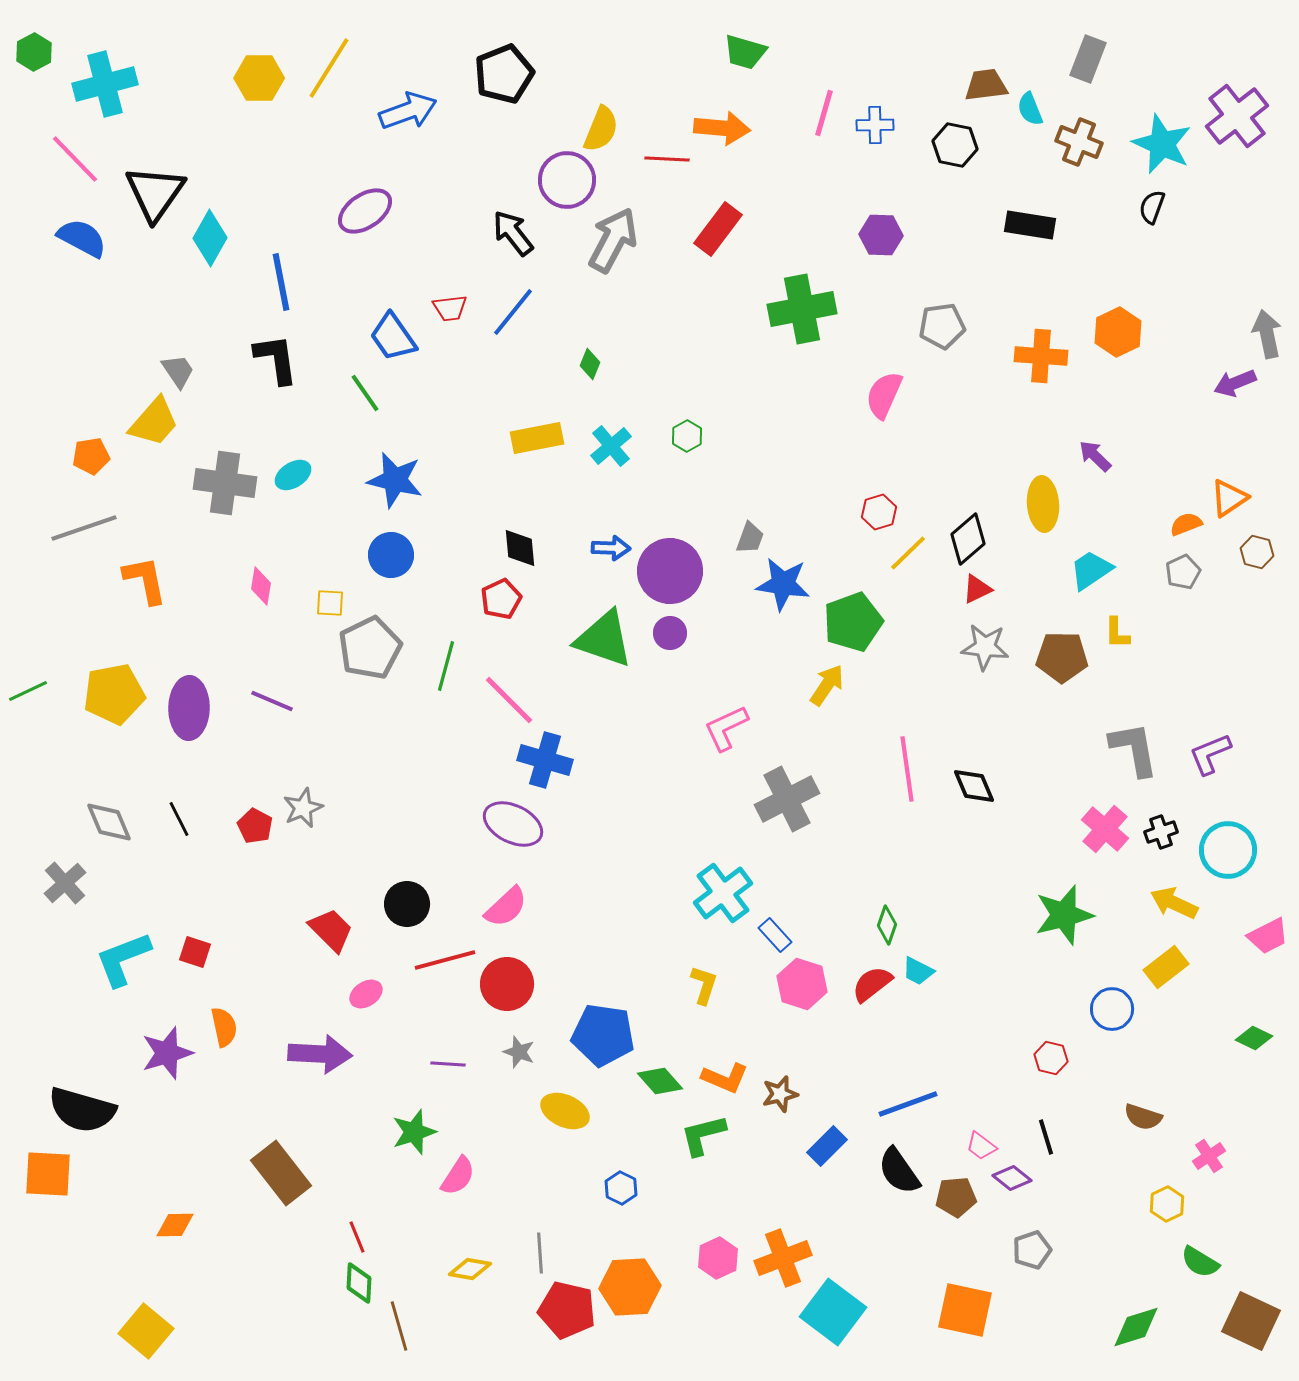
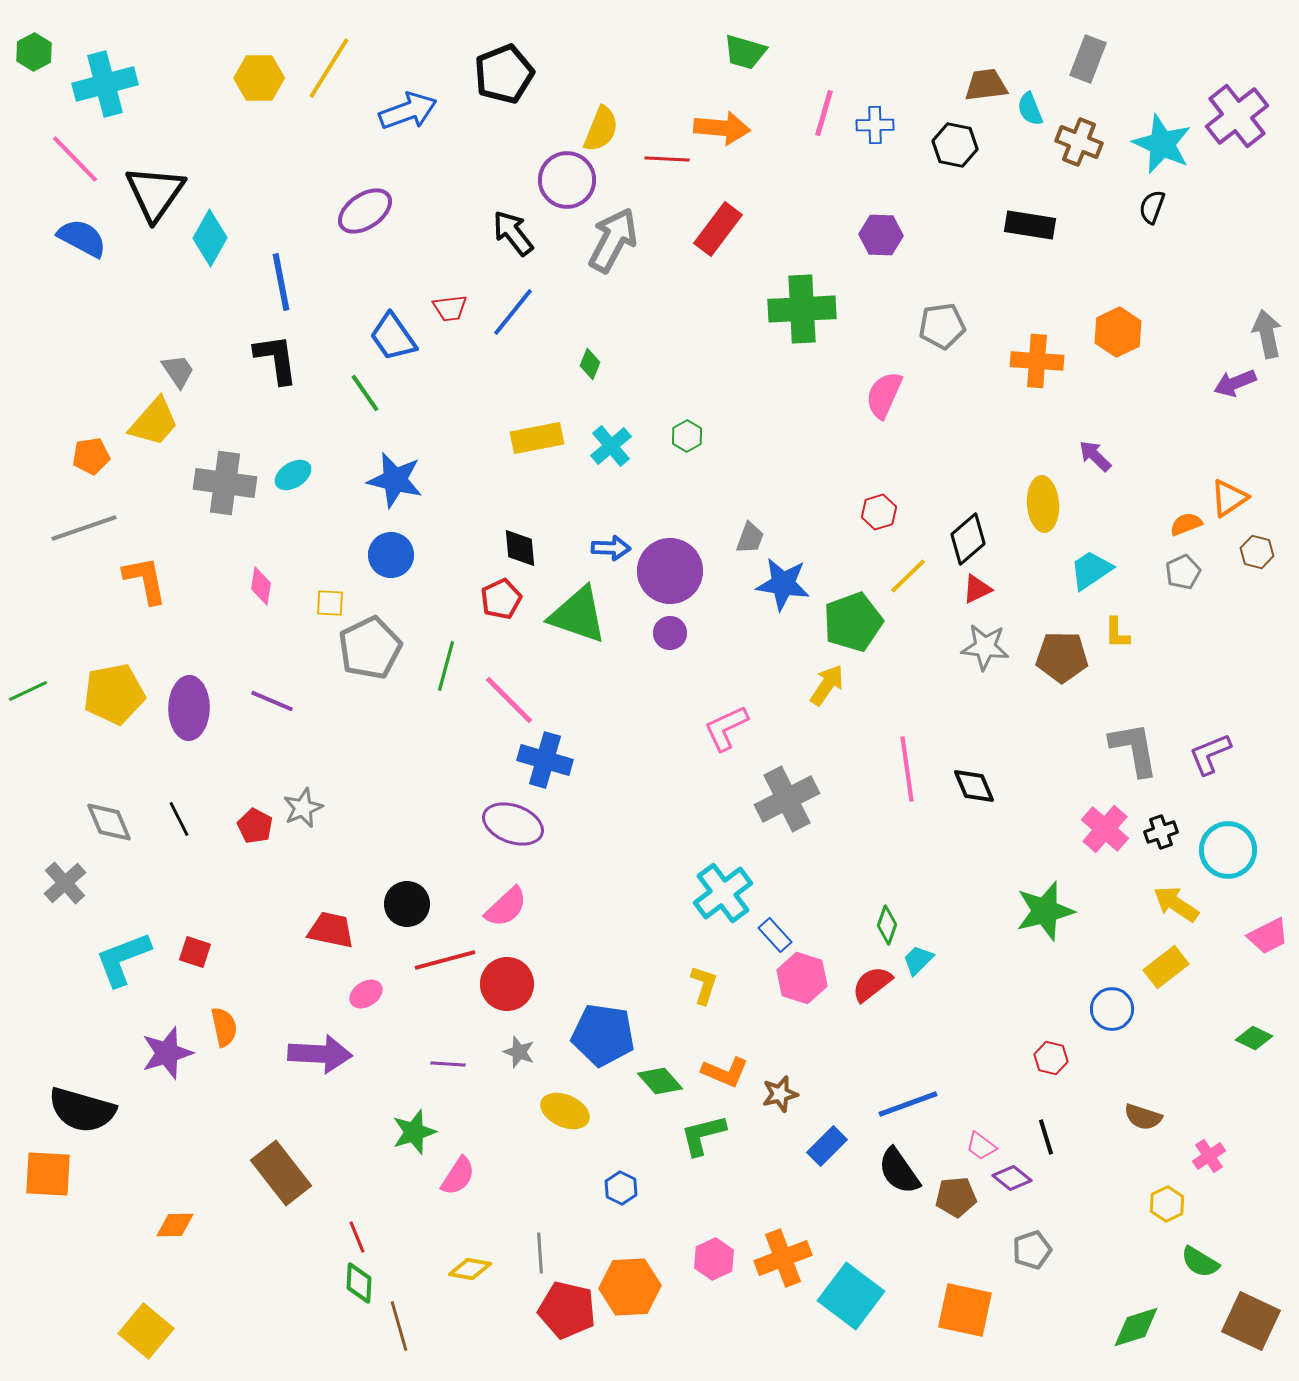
green cross at (802, 309): rotated 8 degrees clockwise
orange cross at (1041, 356): moved 4 px left, 5 px down
yellow line at (908, 553): moved 23 px down
green triangle at (604, 639): moved 26 px left, 24 px up
purple ellipse at (513, 824): rotated 6 degrees counterclockwise
yellow arrow at (1174, 903): moved 2 px right, 1 px down; rotated 9 degrees clockwise
green star at (1064, 915): moved 19 px left, 4 px up
red trapezoid at (331, 930): rotated 33 degrees counterclockwise
cyan trapezoid at (918, 971): moved 11 px up; rotated 108 degrees clockwise
pink hexagon at (802, 984): moved 6 px up
orange L-shape at (725, 1078): moved 6 px up
pink hexagon at (718, 1258): moved 4 px left, 1 px down
cyan square at (833, 1312): moved 18 px right, 16 px up
